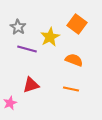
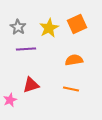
orange square: rotated 30 degrees clockwise
yellow star: moved 1 px left, 9 px up
purple line: moved 1 px left; rotated 18 degrees counterclockwise
orange semicircle: rotated 30 degrees counterclockwise
pink star: moved 3 px up
